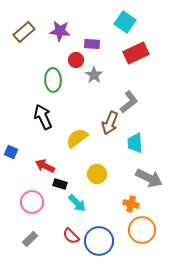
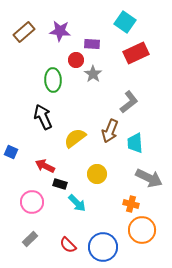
gray star: moved 1 px left, 1 px up
brown arrow: moved 8 px down
yellow semicircle: moved 2 px left
red semicircle: moved 3 px left, 9 px down
blue circle: moved 4 px right, 6 px down
